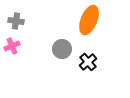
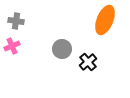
orange ellipse: moved 16 px right
